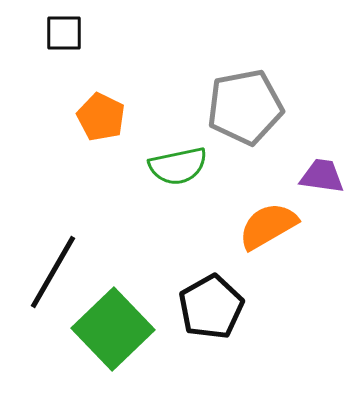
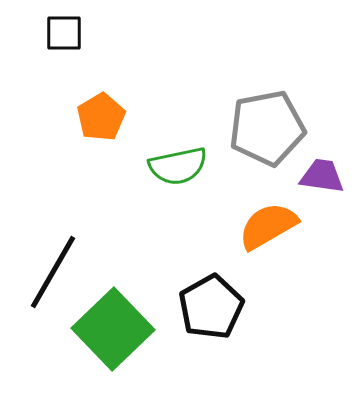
gray pentagon: moved 22 px right, 21 px down
orange pentagon: rotated 15 degrees clockwise
